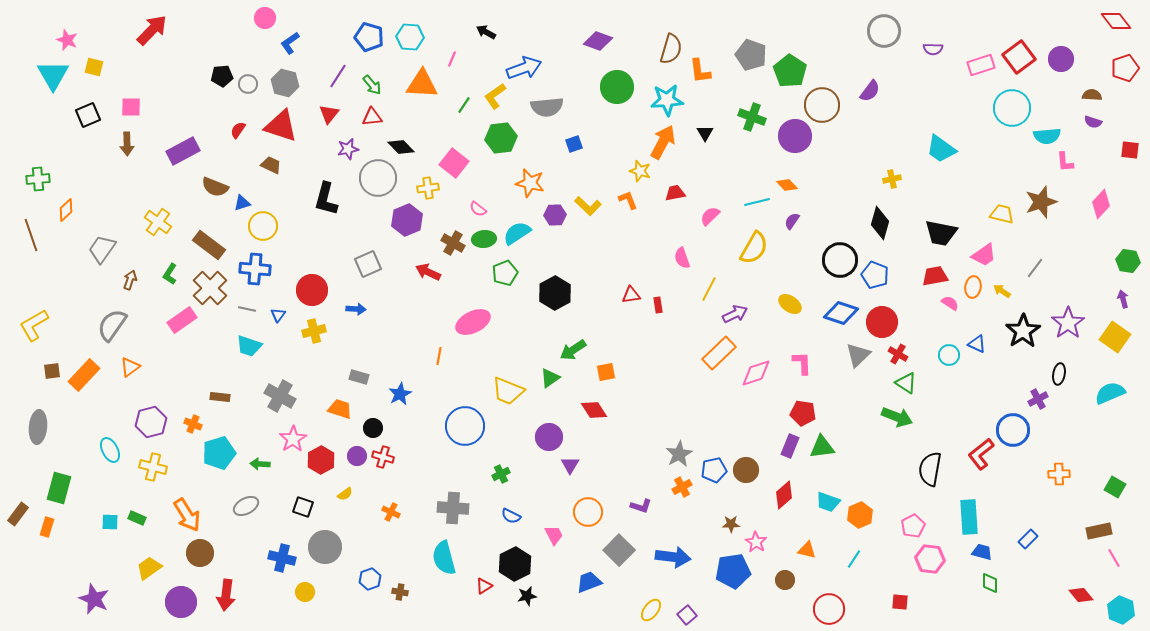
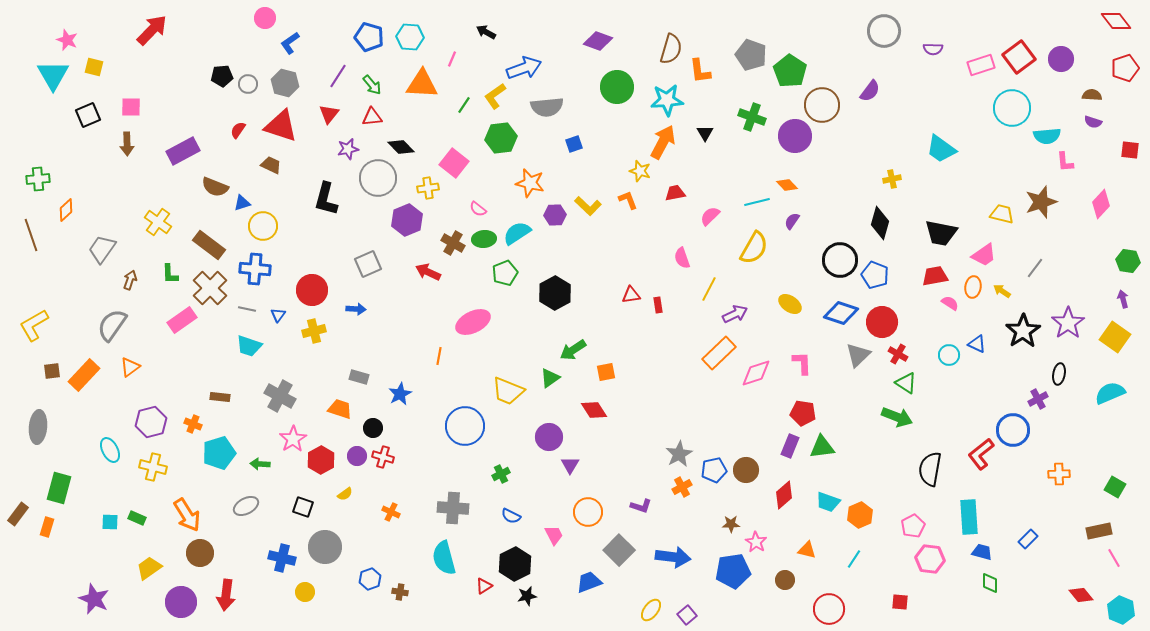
green L-shape at (170, 274): rotated 35 degrees counterclockwise
